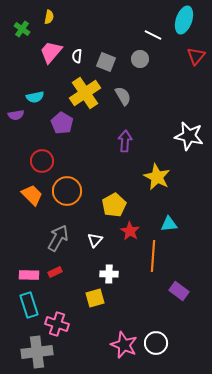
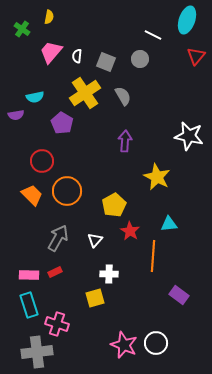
cyan ellipse: moved 3 px right
purple rectangle: moved 4 px down
